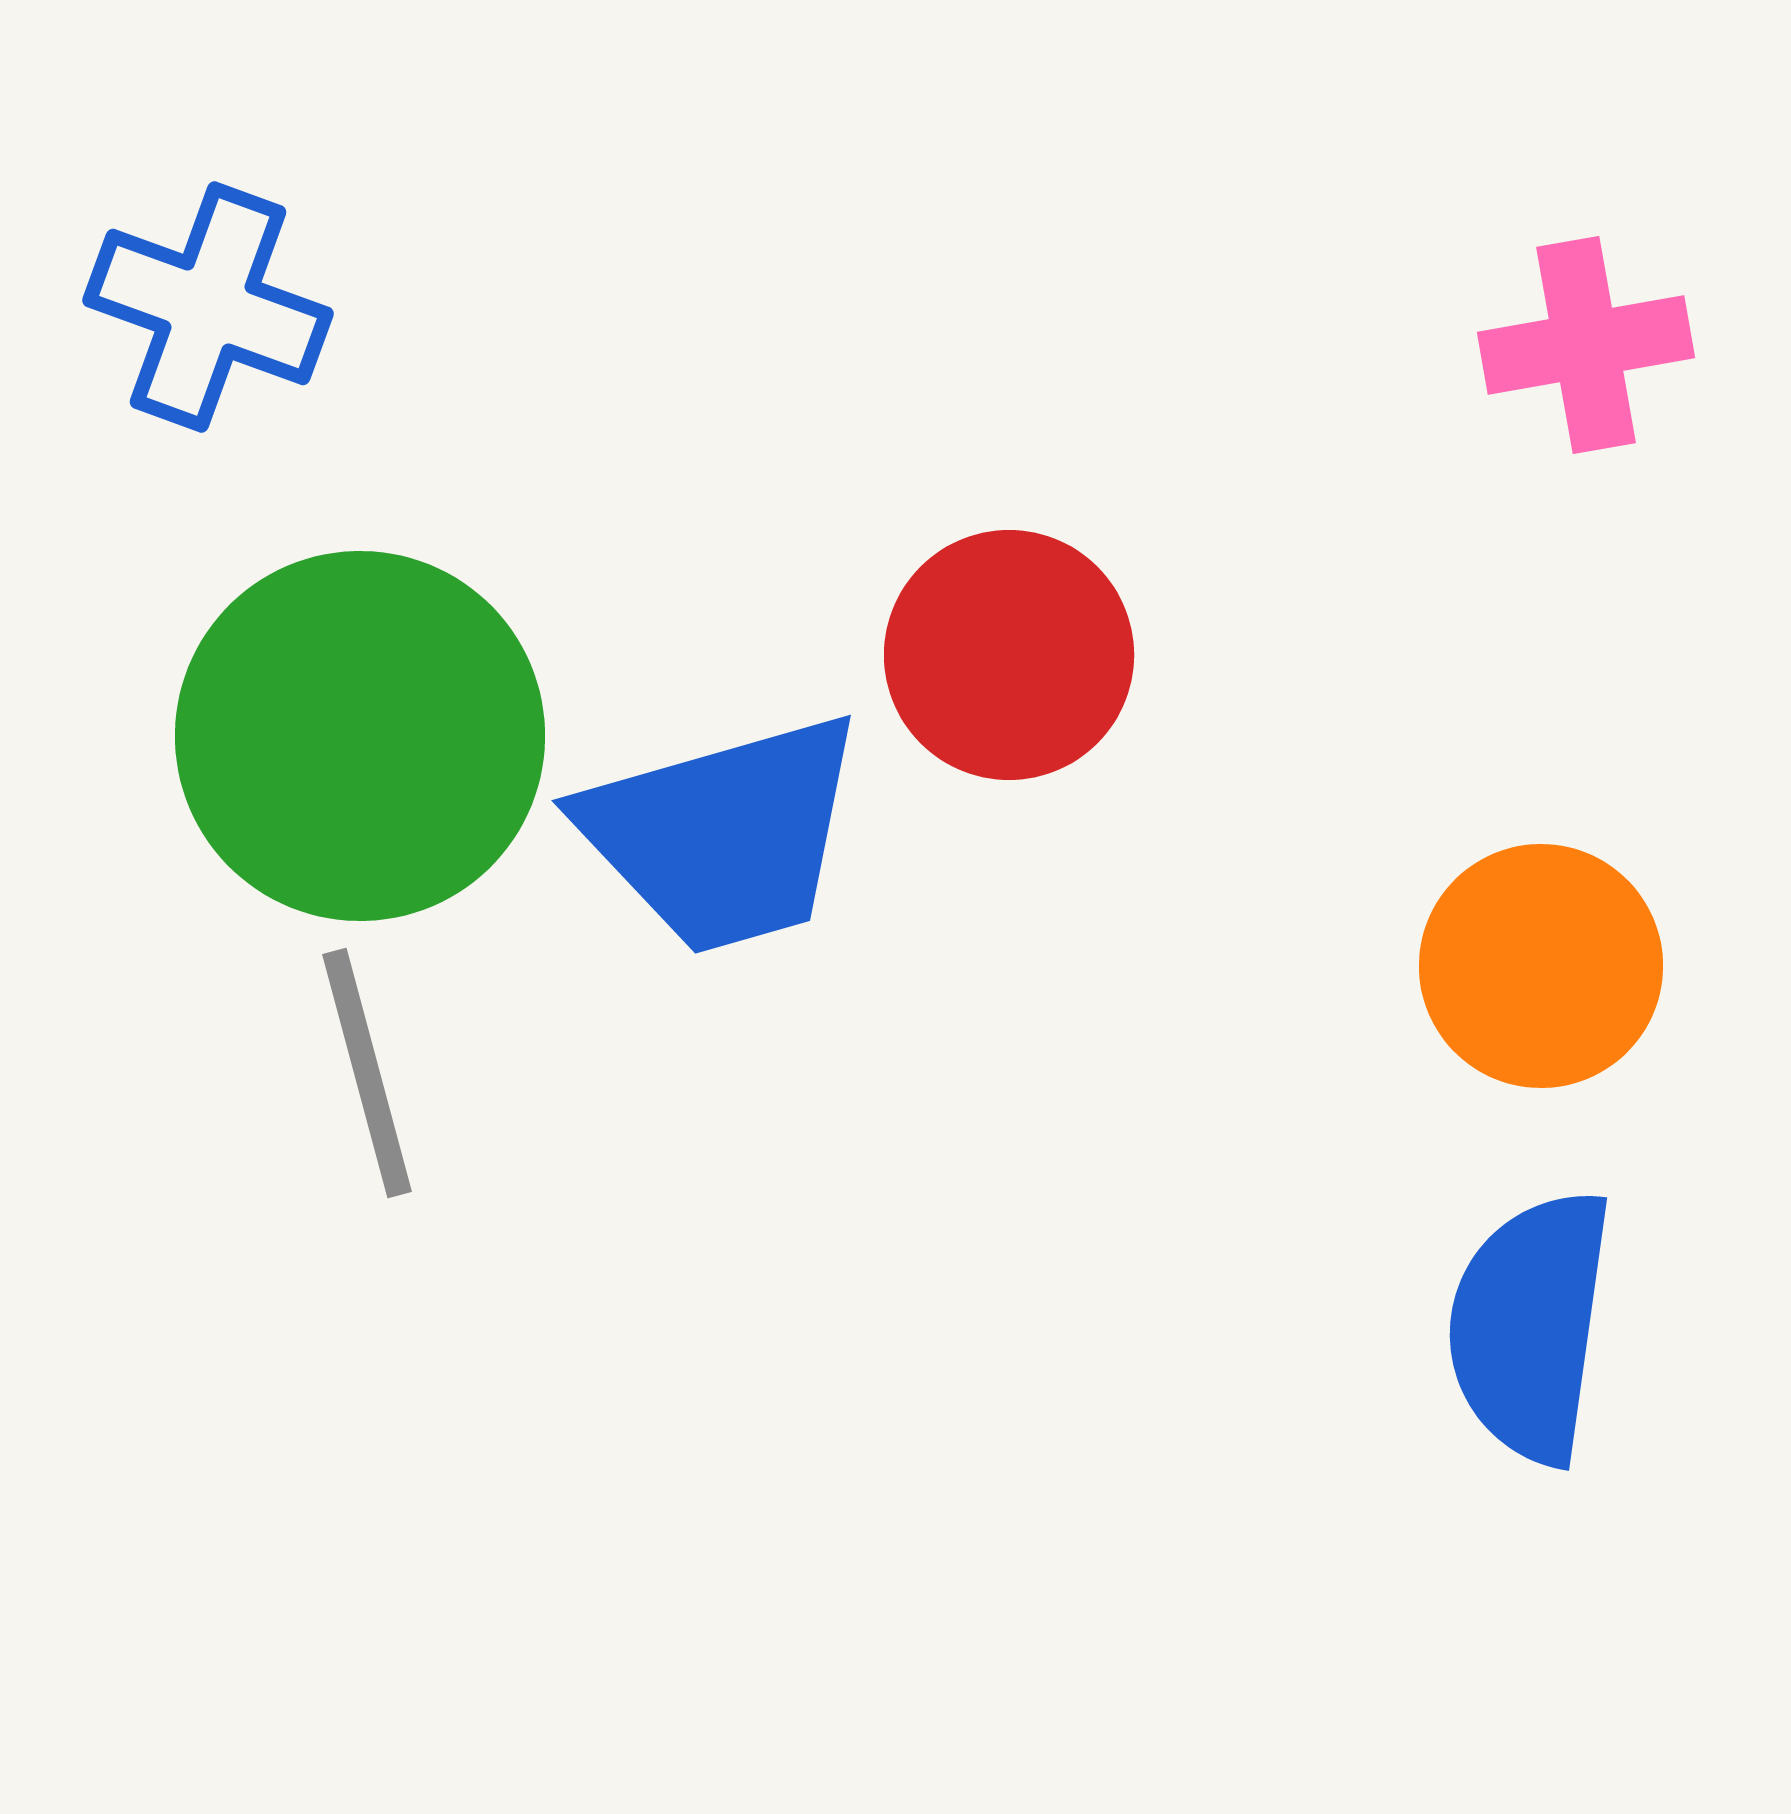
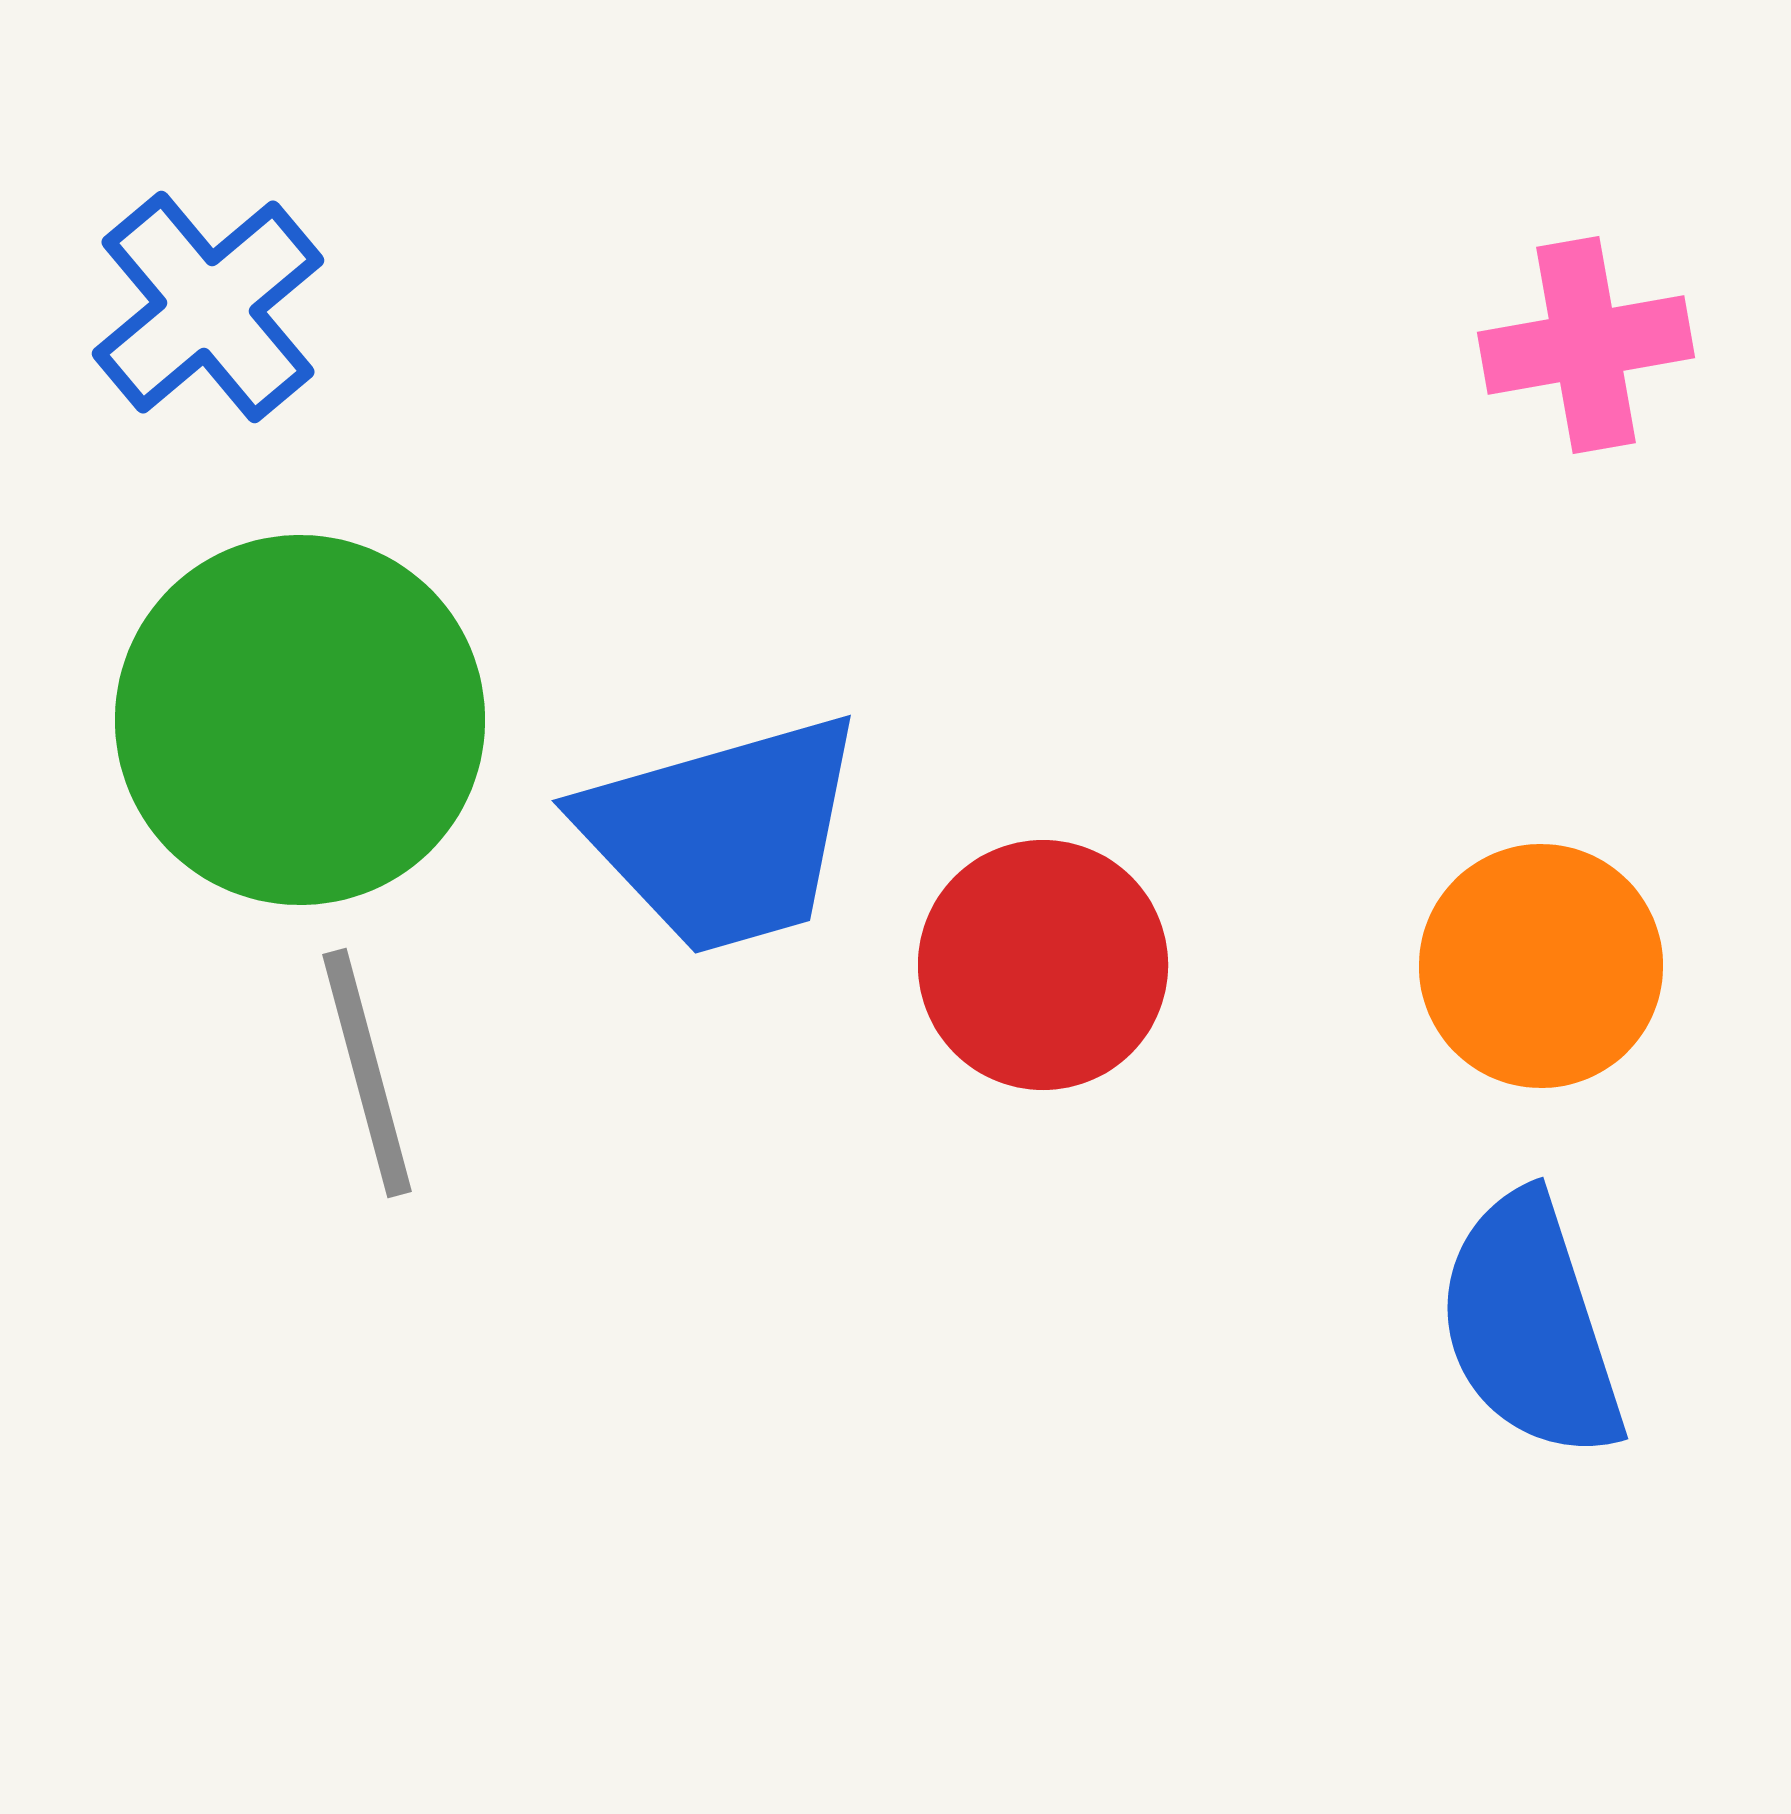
blue cross: rotated 30 degrees clockwise
red circle: moved 34 px right, 310 px down
green circle: moved 60 px left, 16 px up
blue semicircle: rotated 26 degrees counterclockwise
